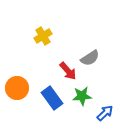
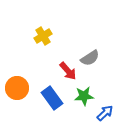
green star: moved 2 px right
